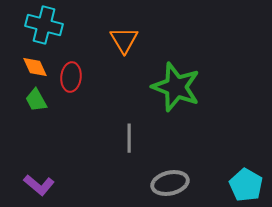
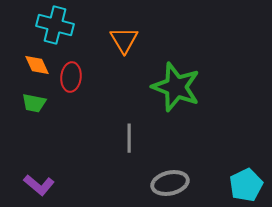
cyan cross: moved 11 px right
orange diamond: moved 2 px right, 2 px up
green trapezoid: moved 2 px left, 3 px down; rotated 50 degrees counterclockwise
cyan pentagon: rotated 16 degrees clockwise
